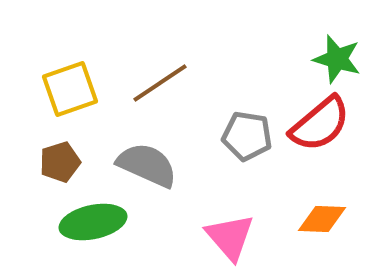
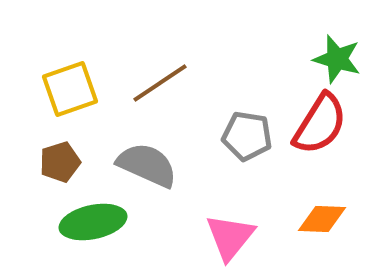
red semicircle: rotated 18 degrees counterclockwise
pink triangle: rotated 20 degrees clockwise
